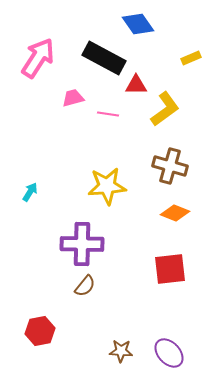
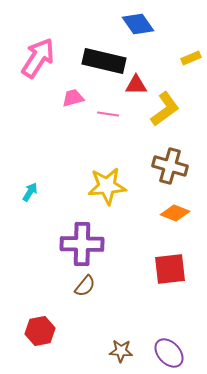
black rectangle: moved 3 px down; rotated 15 degrees counterclockwise
